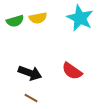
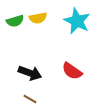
cyan star: moved 3 px left, 3 px down
brown line: moved 1 px left, 1 px down
